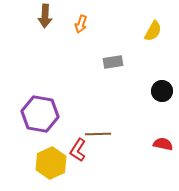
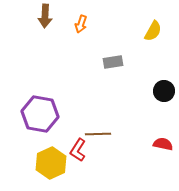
black circle: moved 2 px right
